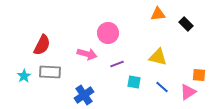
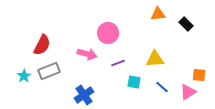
yellow triangle: moved 3 px left, 2 px down; rotated 18 degrees counterclockwise
purple line: moved 1 px right, 1 px up
gray rectangle: moved 1 px left, 1 px up; rotated 25 degrees counterclockwise
